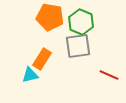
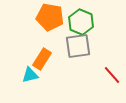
red line: moved 3 px right; rotated 24 degrees clockwise
